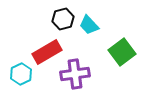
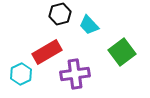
black hexagon: moved 3 px left, 5 px up
